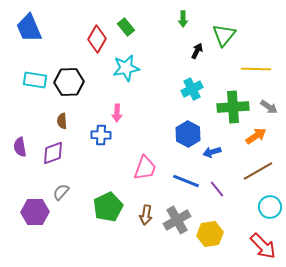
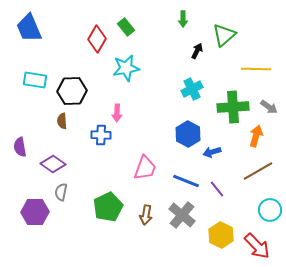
green triangle: rotated 10 degrees clockwise
black hexagon: moved 3 px right, 9 px down
orange arrow: rotated 40 degrees counterclockwise
purple diamond: moved 11 px down; rotated 55 degrees clockwise
gray semicircle: rotated 30 degrees counterclockwise
cyan circle: moved 3 px down
gray cross: moved 5 px right, 5 px up; rotated 20 degrees counterclockwise
yellow hexagon: moved 11 px right, 1 px down; rotated 25 degrees counterclockwise
red arrow: moved 6 px left
